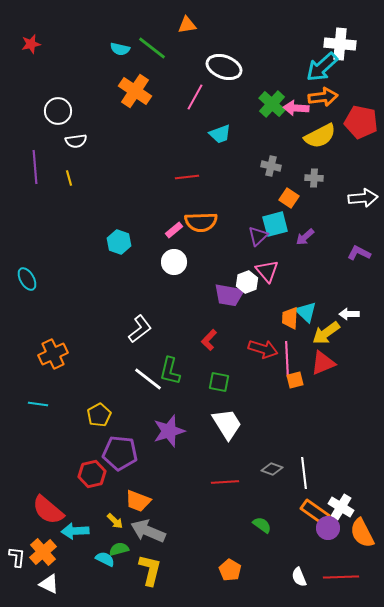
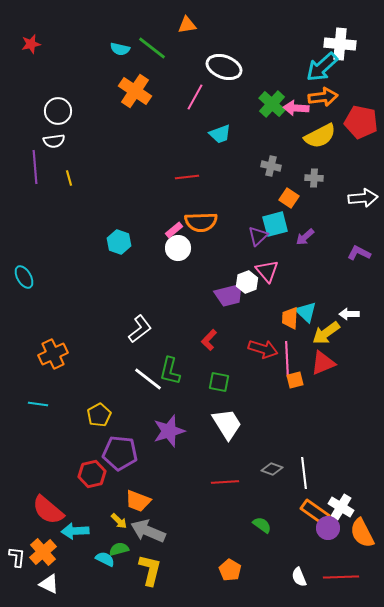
white semicircle at (76, 141): moved 22 px left
white circle at (174, 262): moved 4 px right, 14 px up
cyan ellipse at (27, 279): moved 3 px left, 2 px up
purple trapezoid at (229, 295): rotated 24 degrees counterclockwise
yellow arrow at (115, 521): moved 4 px right
